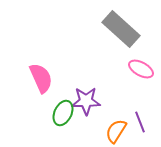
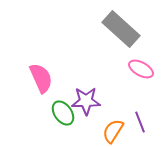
green ellipse: rotated 60 degrees counterclockwise
orange semicircle: moved 3 px left
